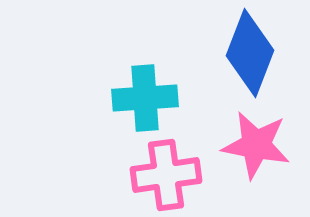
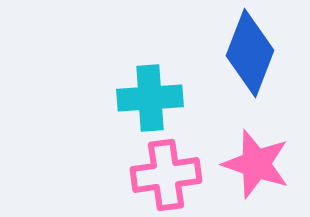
cyan cross: moved 5 px right
pink star: moved 19 px down; rotated 8 degrees clockwise
